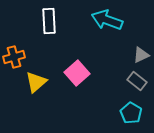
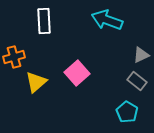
white rectangle: moved 5 px left
cyan pentagon: moved 4 px left, 1 px up
